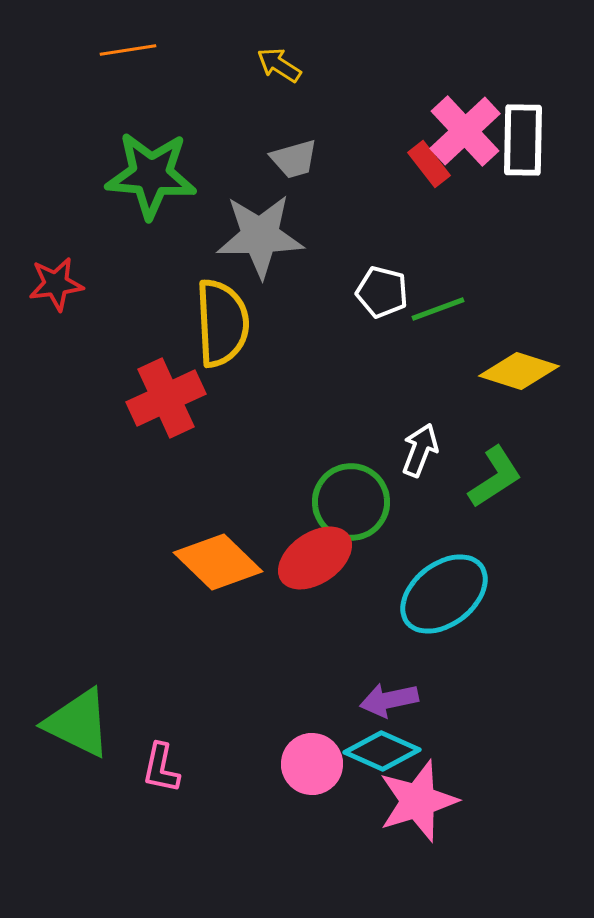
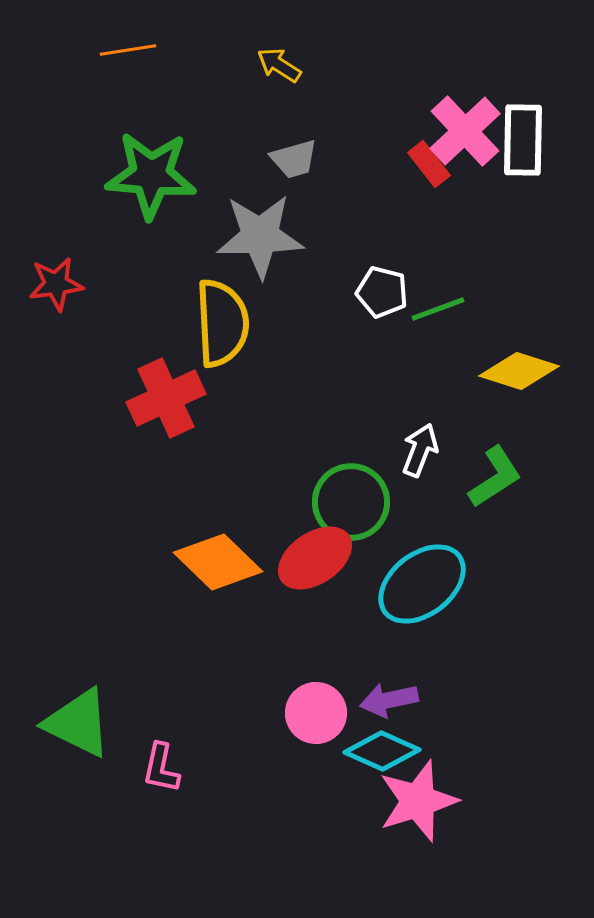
cyan ellipse: moved 22 px left, 10 px up
pink circle: moved 4 px right, 51 px up
